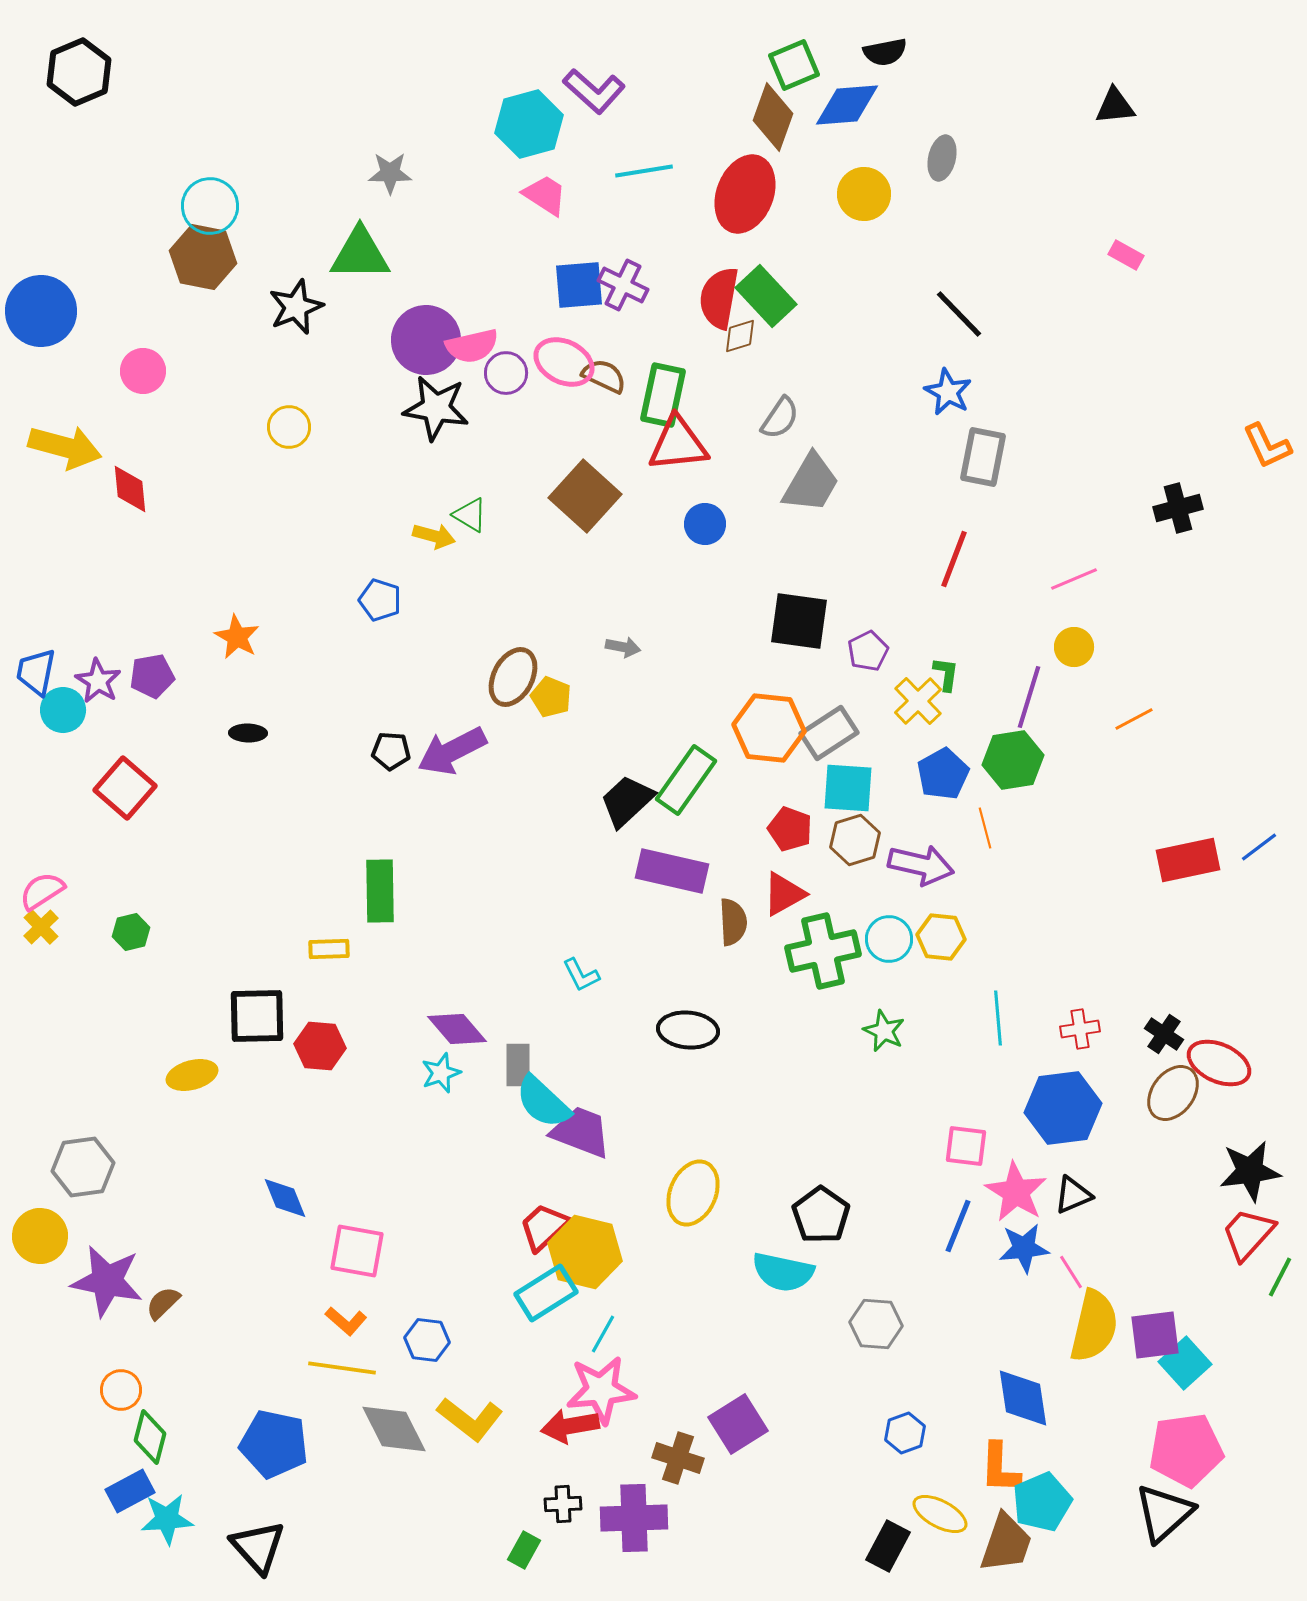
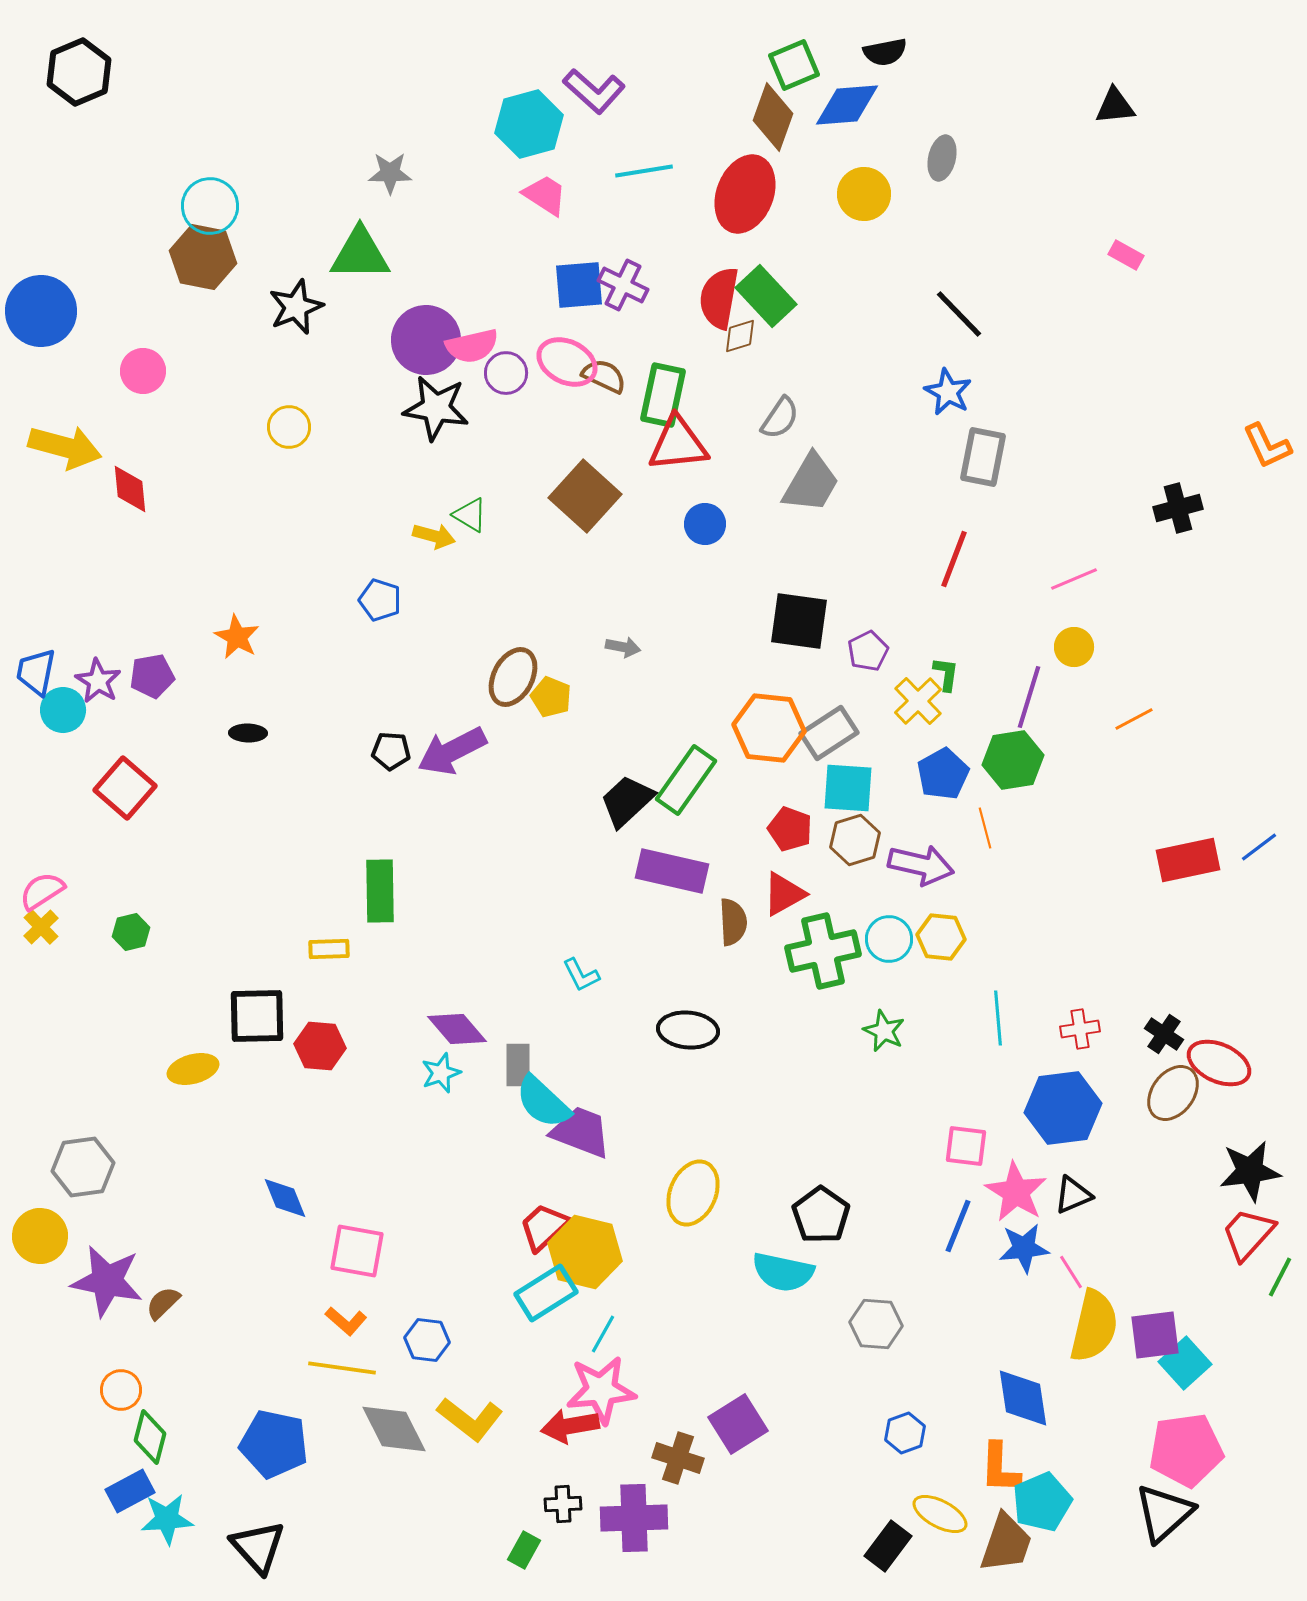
pink ellipse at (564, 362): moved 3 px right
yellow ellipse at (192, 1075): moved 1 px right, 6 px up
black rectangle at (888, 1546): rotated 9 degrees clockwise
